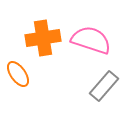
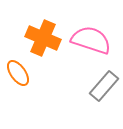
orange cross: rotated 32 degrees clockwise
orange ellipse: moved 1 px up
